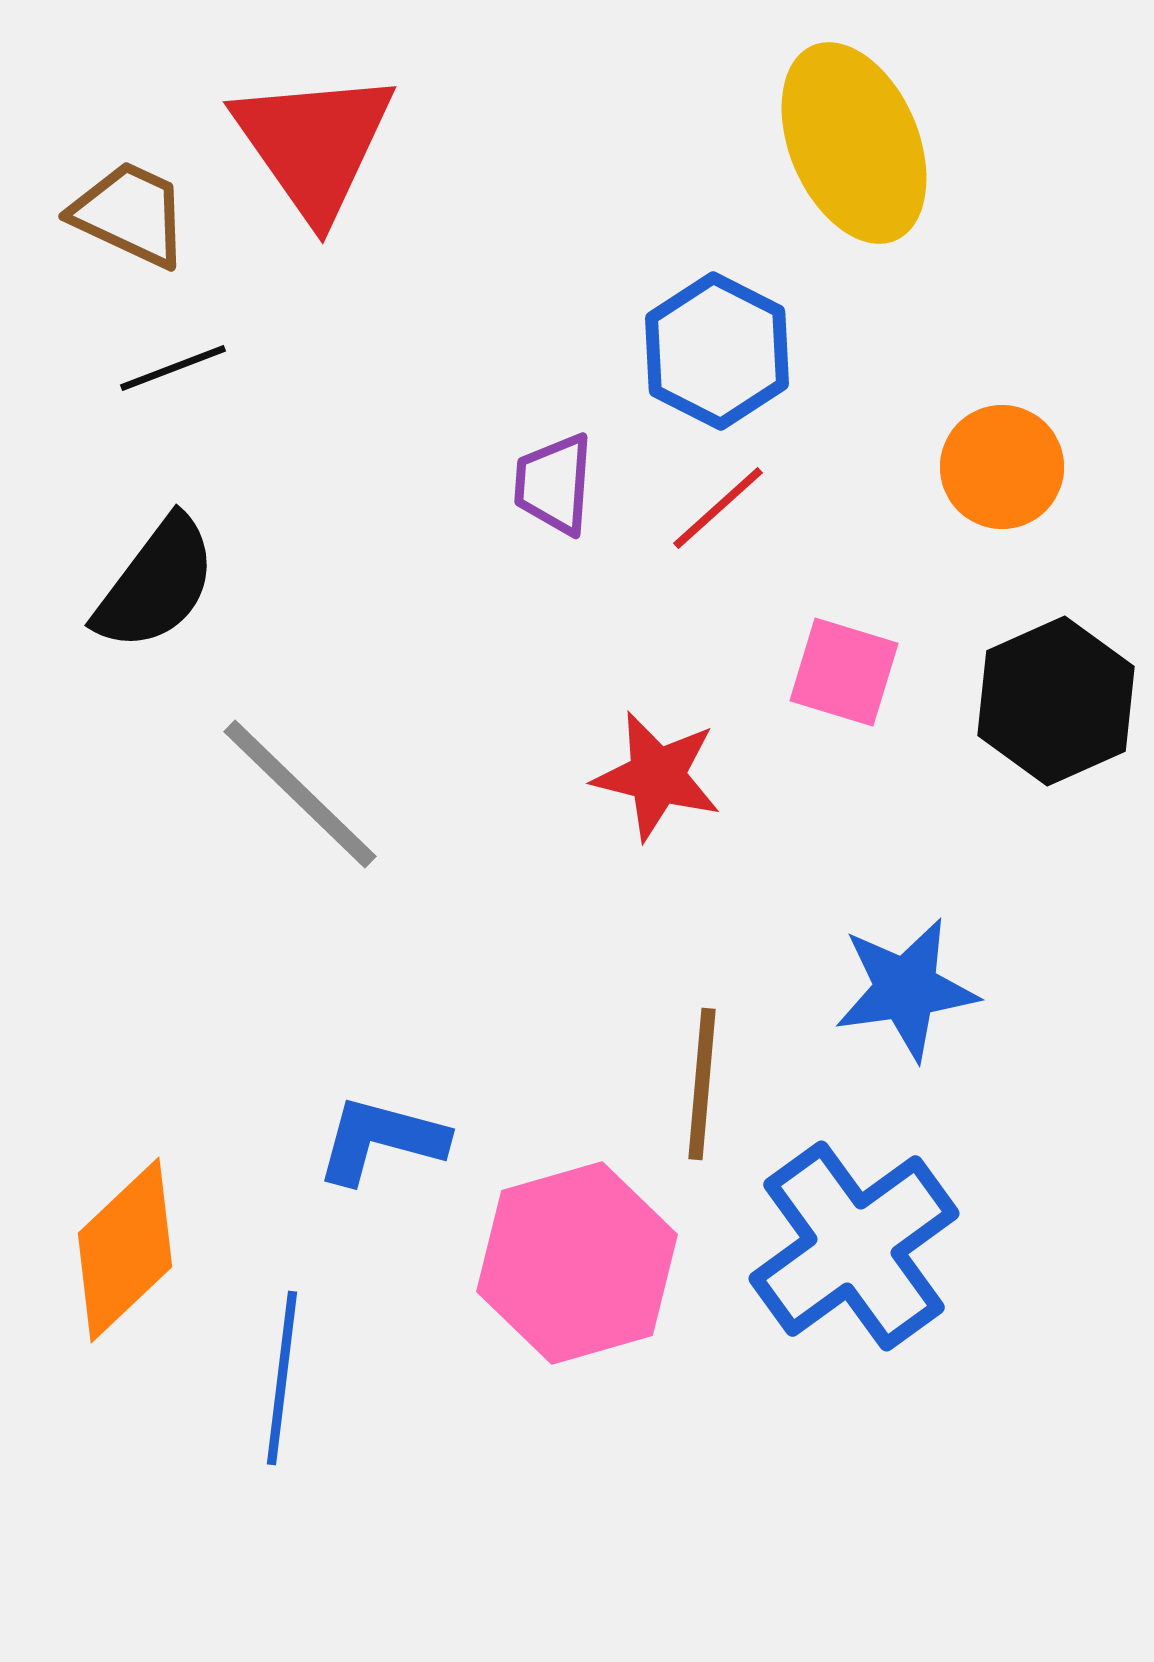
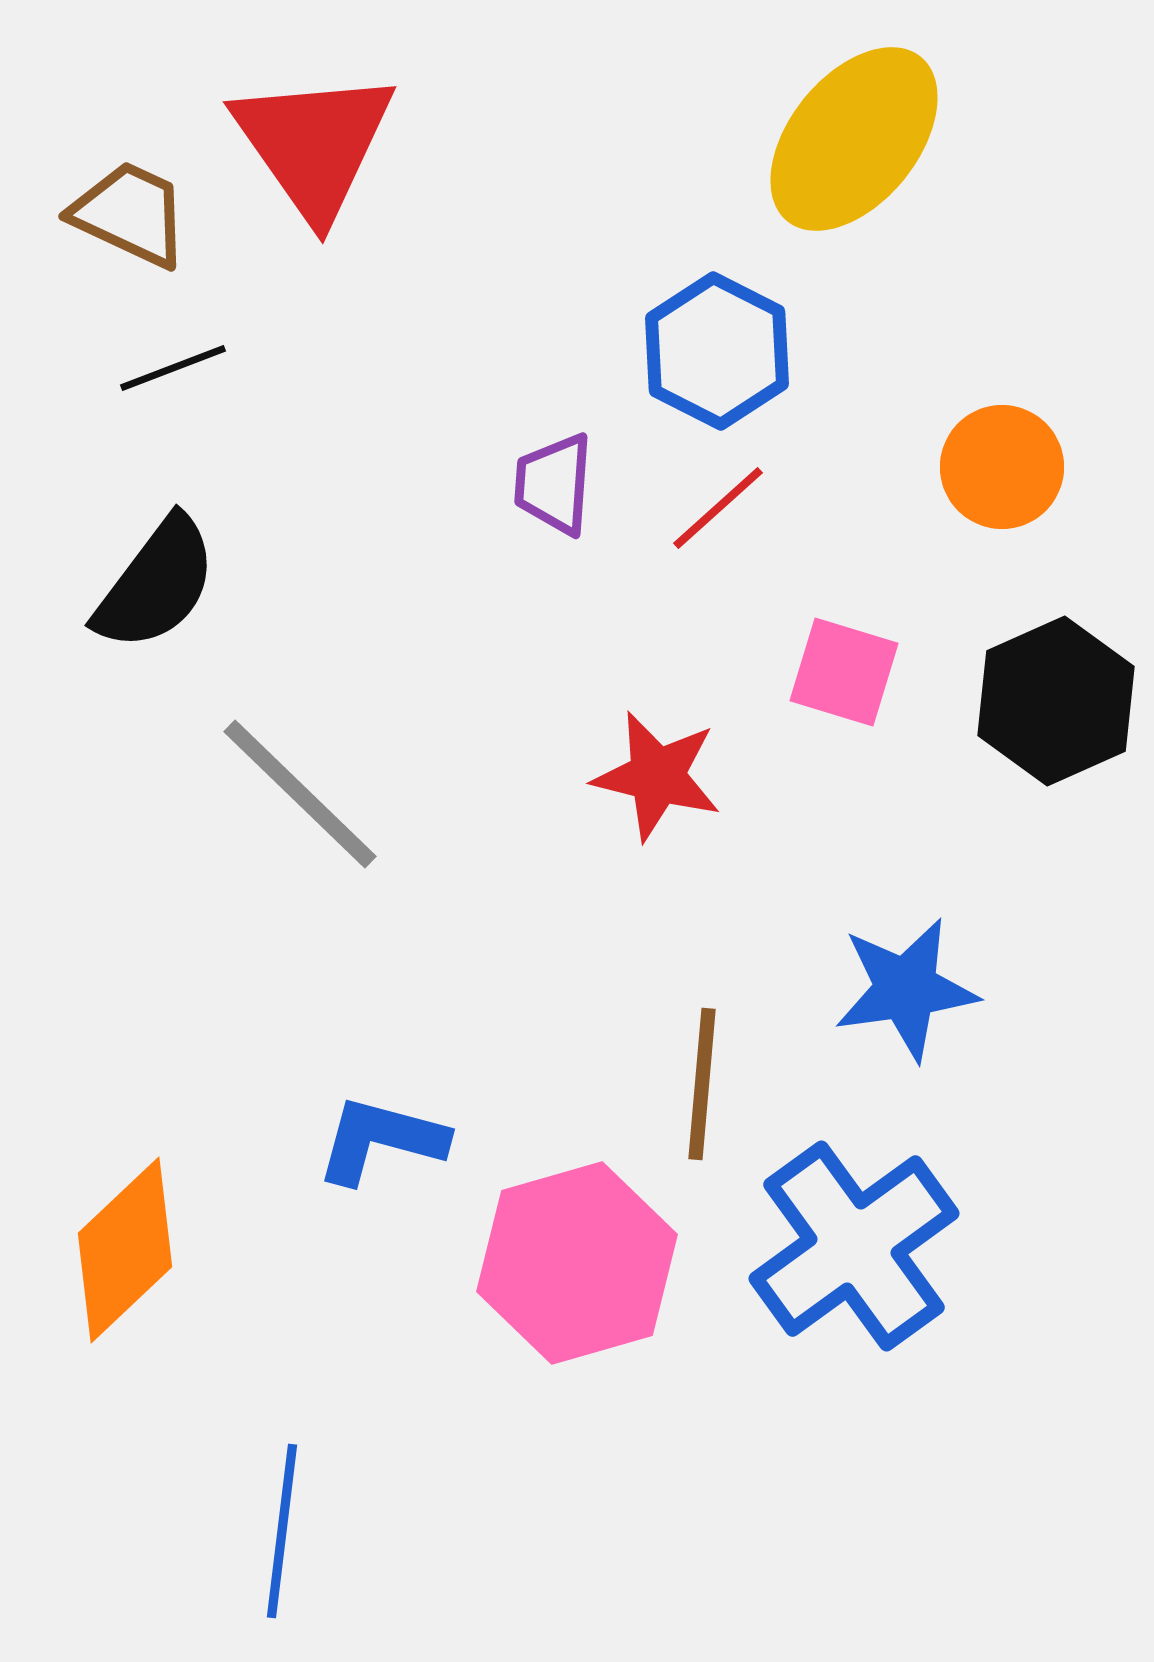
yellow ellipse: moved 4 px up; rotated 62 degrees clockwise
blue line: moved 153 px down
